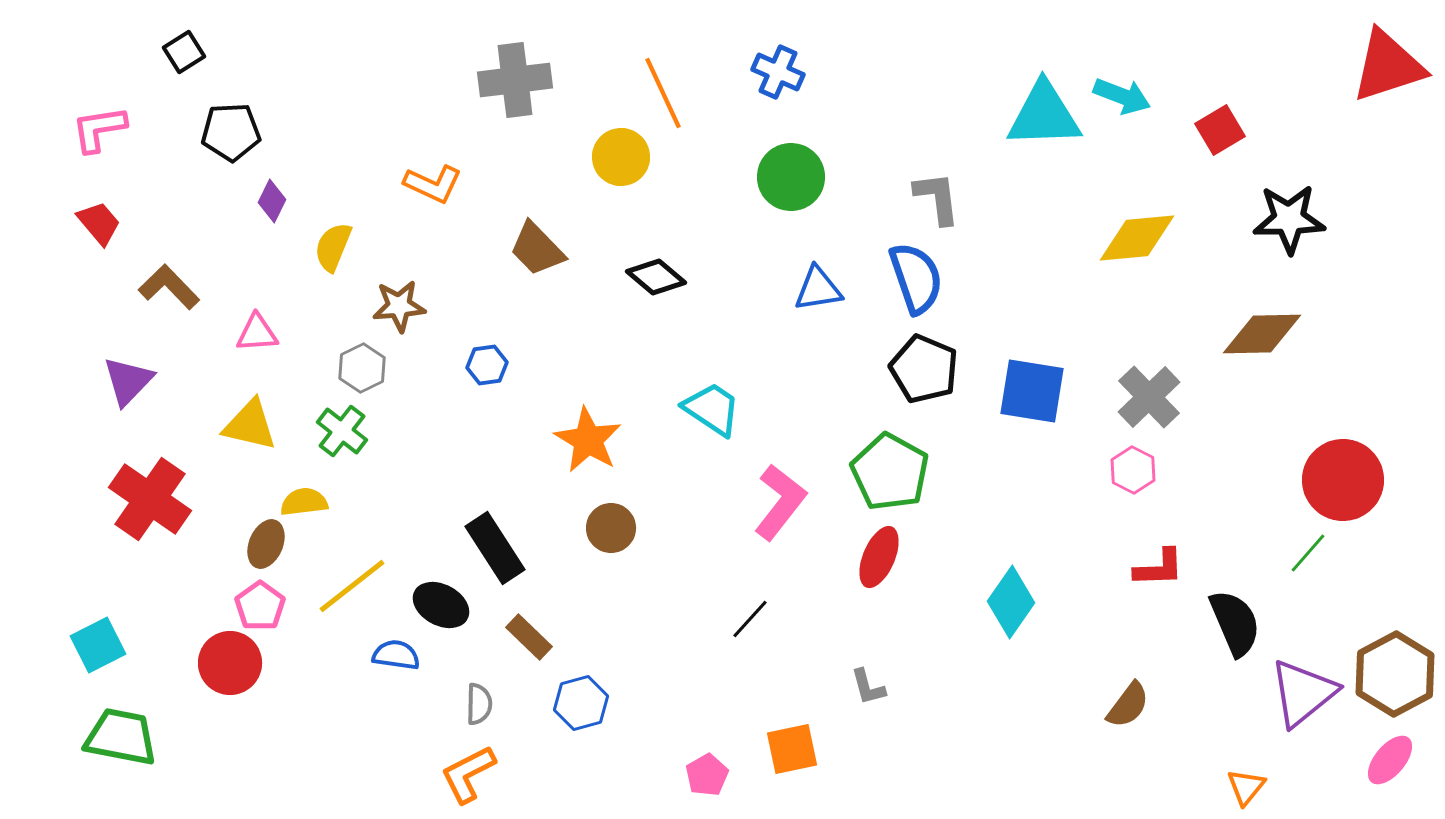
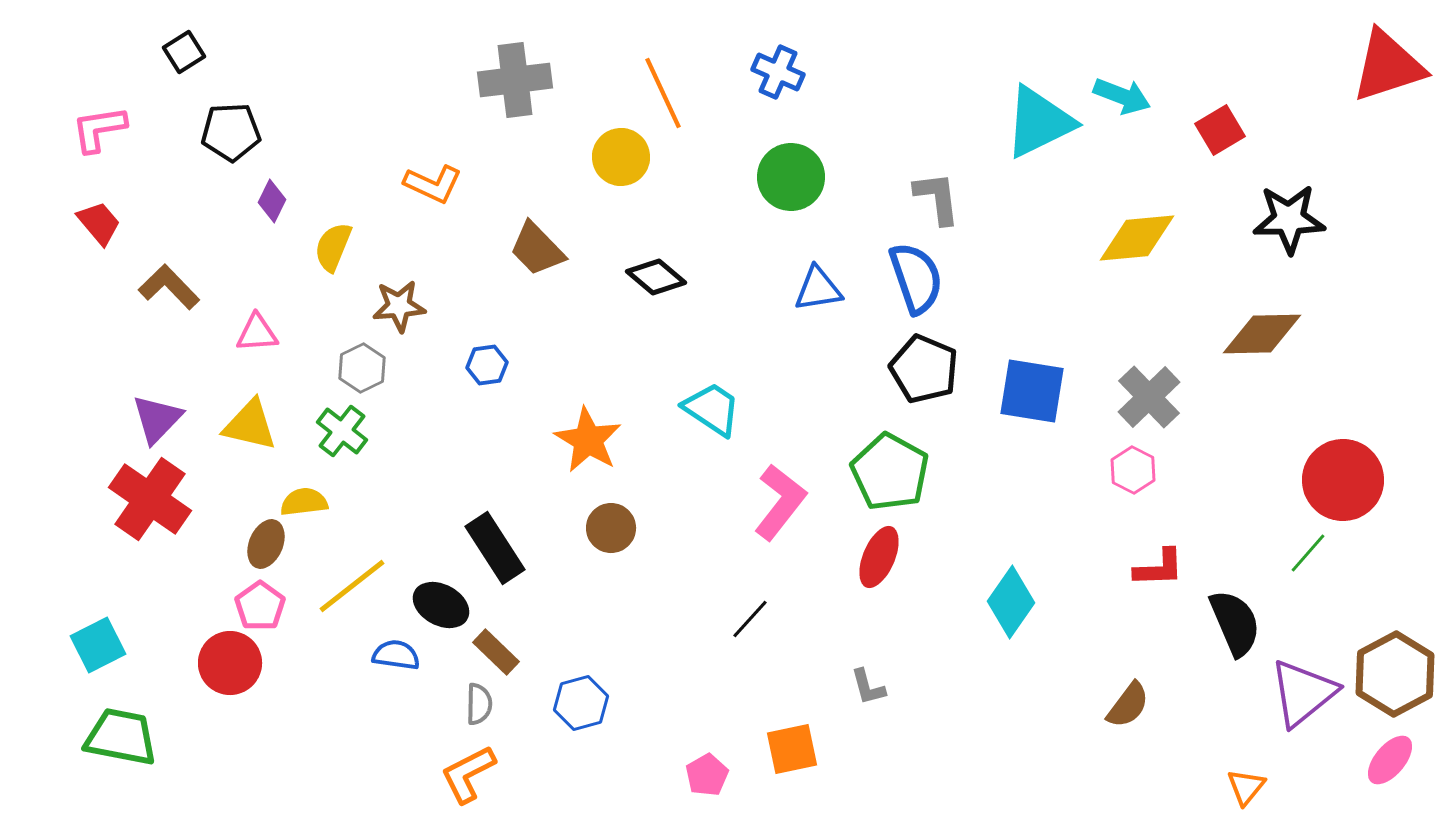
cyan triangle at (1044, 115): moved 5 px left, 7 px down; rotated 24 degrees counterclockwise
purple triangle at (128, 381): moved 29 px right, 38 px down
brown rectangle at (529, 637): moved 33 px left, 15 px down
